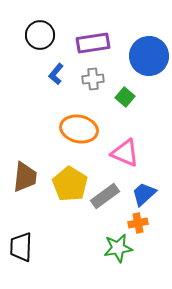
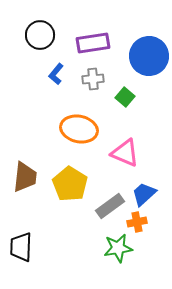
gray rectangle: moved 5 px right, 10 px down
orange cross: moved 1 px left, 1 px up
